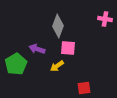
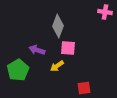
pink cross: moved 7 px up
purple arrow: moved 1 px down
green pentagon: moved 2 px right, 6 px down
